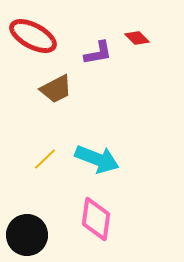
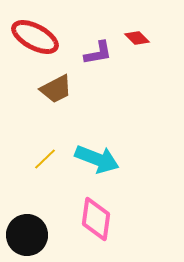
red ellipse: moved 2 px right, 1 px down
